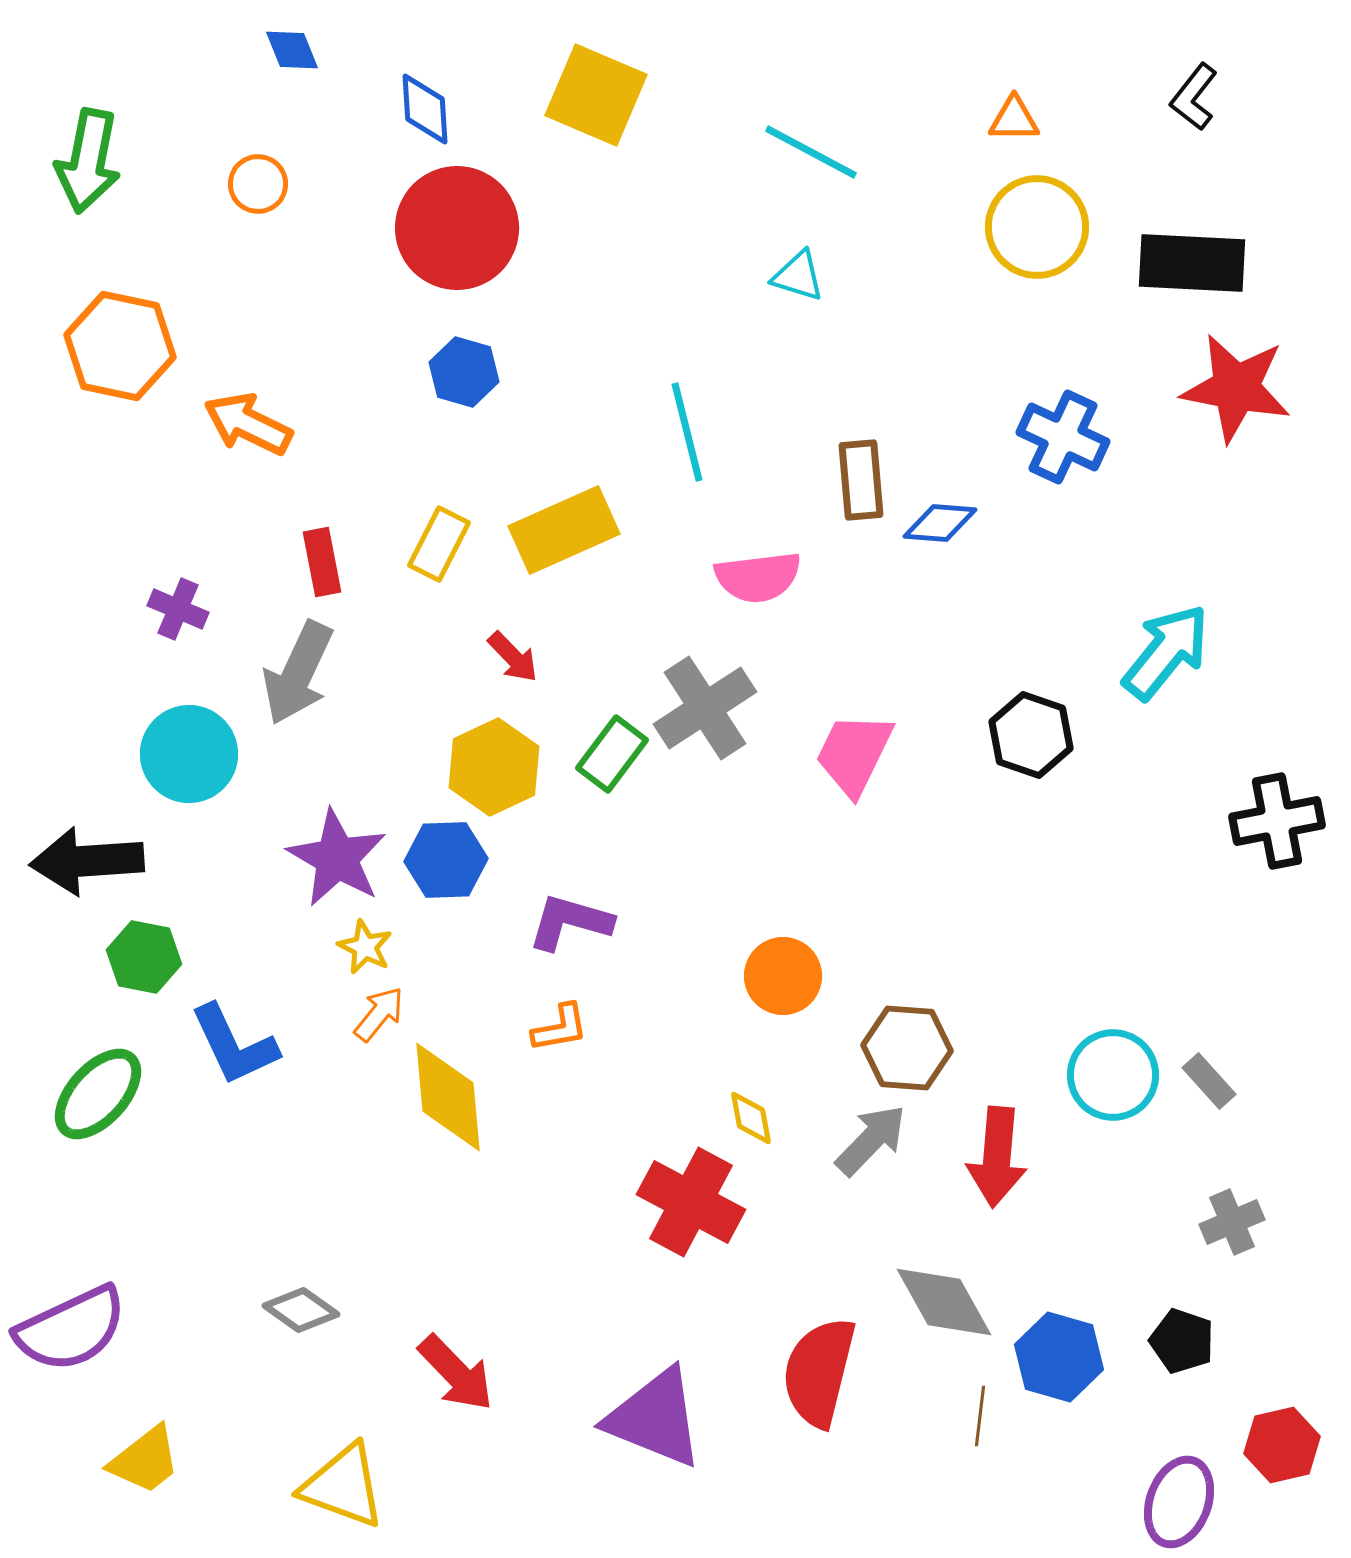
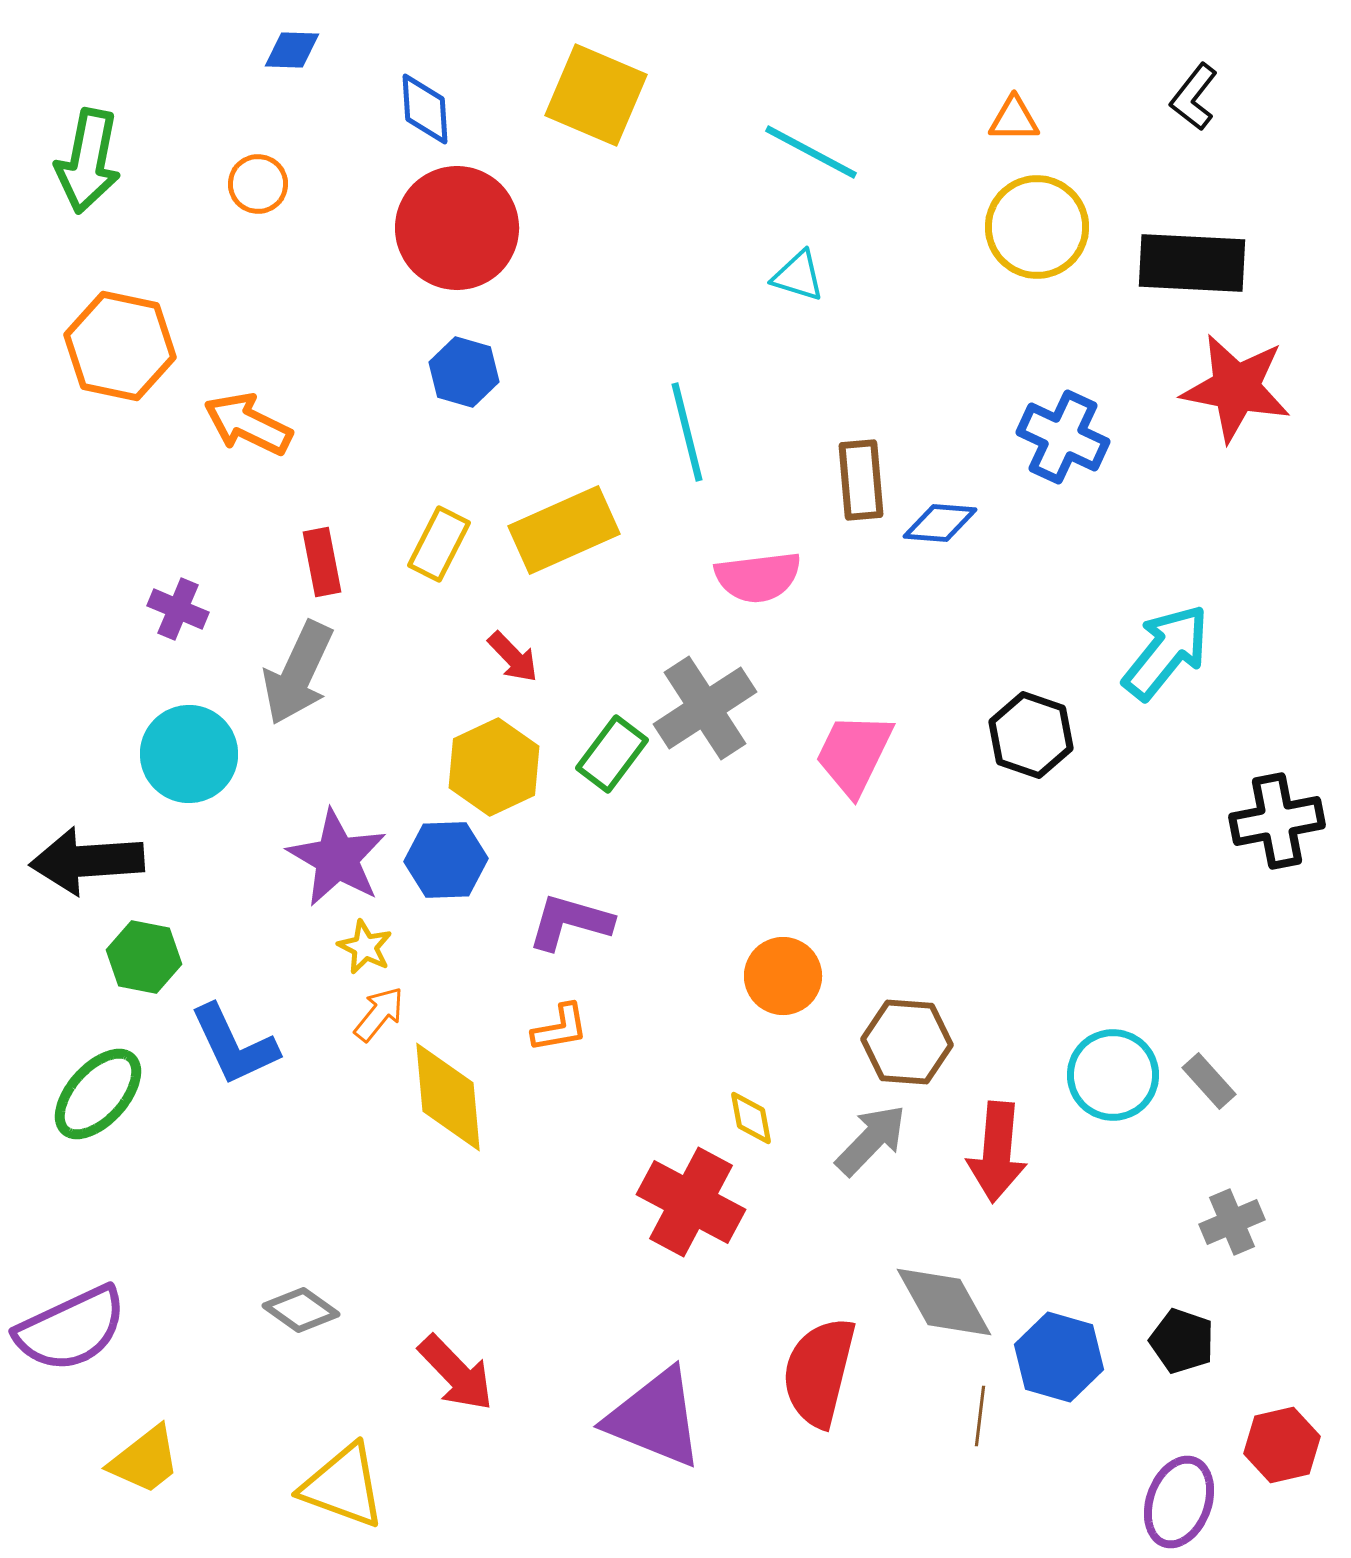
blue diamond at (292, 50): rotated 66 degrees counterclockwise
brown hexagon at (907, 1048): moved 6 px up
red arrow at (997, 1157): moved 5 px up
